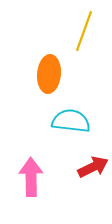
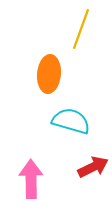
yellow line: moved 3 px left, 2 px up
cyan semicircle: rotated 9 degrees clockwise
pink arrow: moved 2 px down
